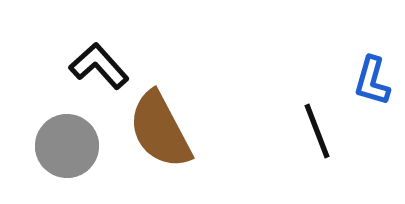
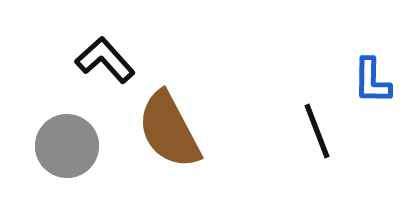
black L-shape: moved 6 px right, 6 px up
blue L-shape: rotated 15 degrees counterclockwise
brown semicircle: moved 9 px right
